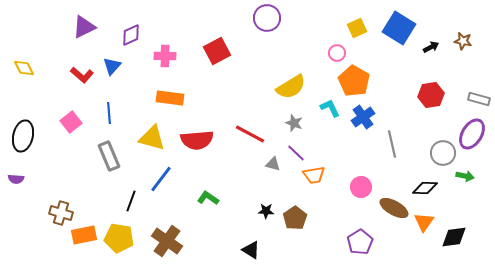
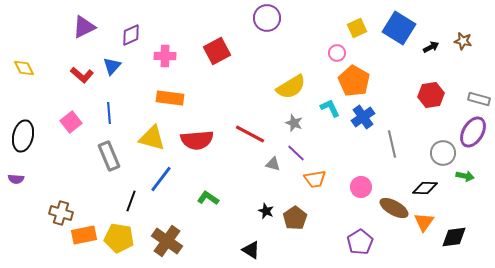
purple ellipse at (472, 134): moved 1 px right, 2 px up
orange trapezoid at (314, 175): moved 1 px right, 4 px down
black star at (266, 211): rotated 21 degrees clockwise
